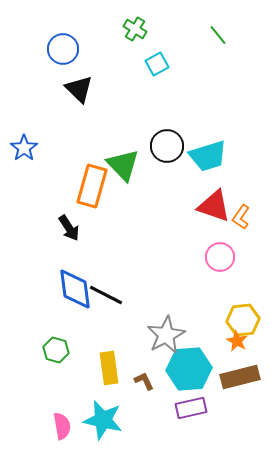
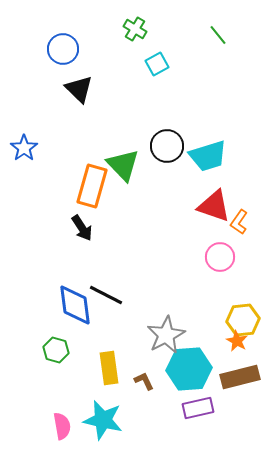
orange L-shape: moved 2 px left, 5 px down
black arrow: moved 13 px right
blue diamond: moved 16 px down
purple rectangle: moved 7 px right
